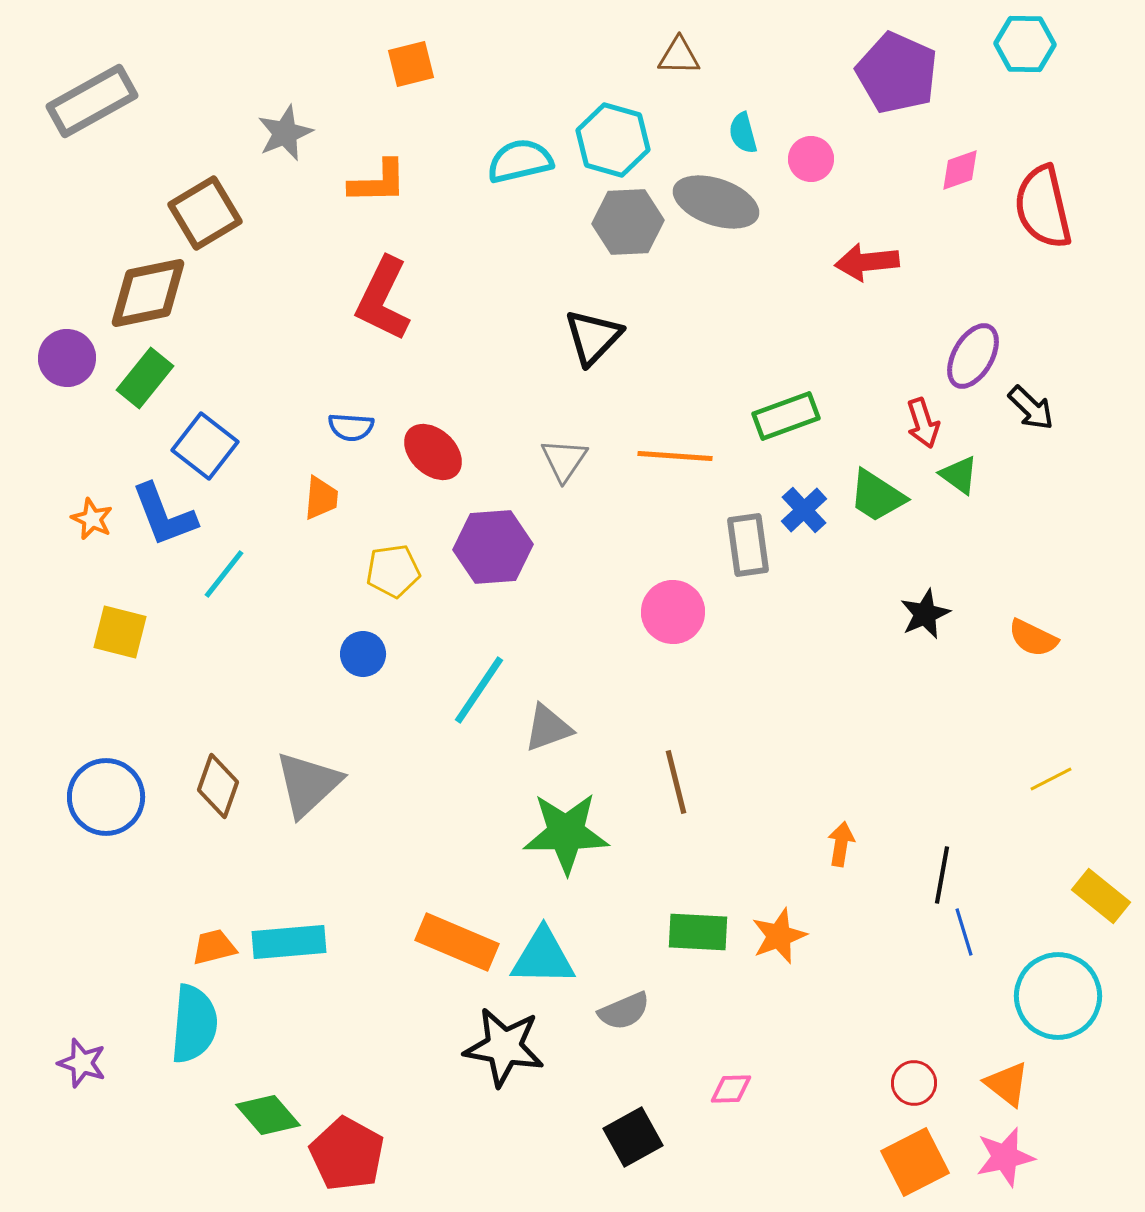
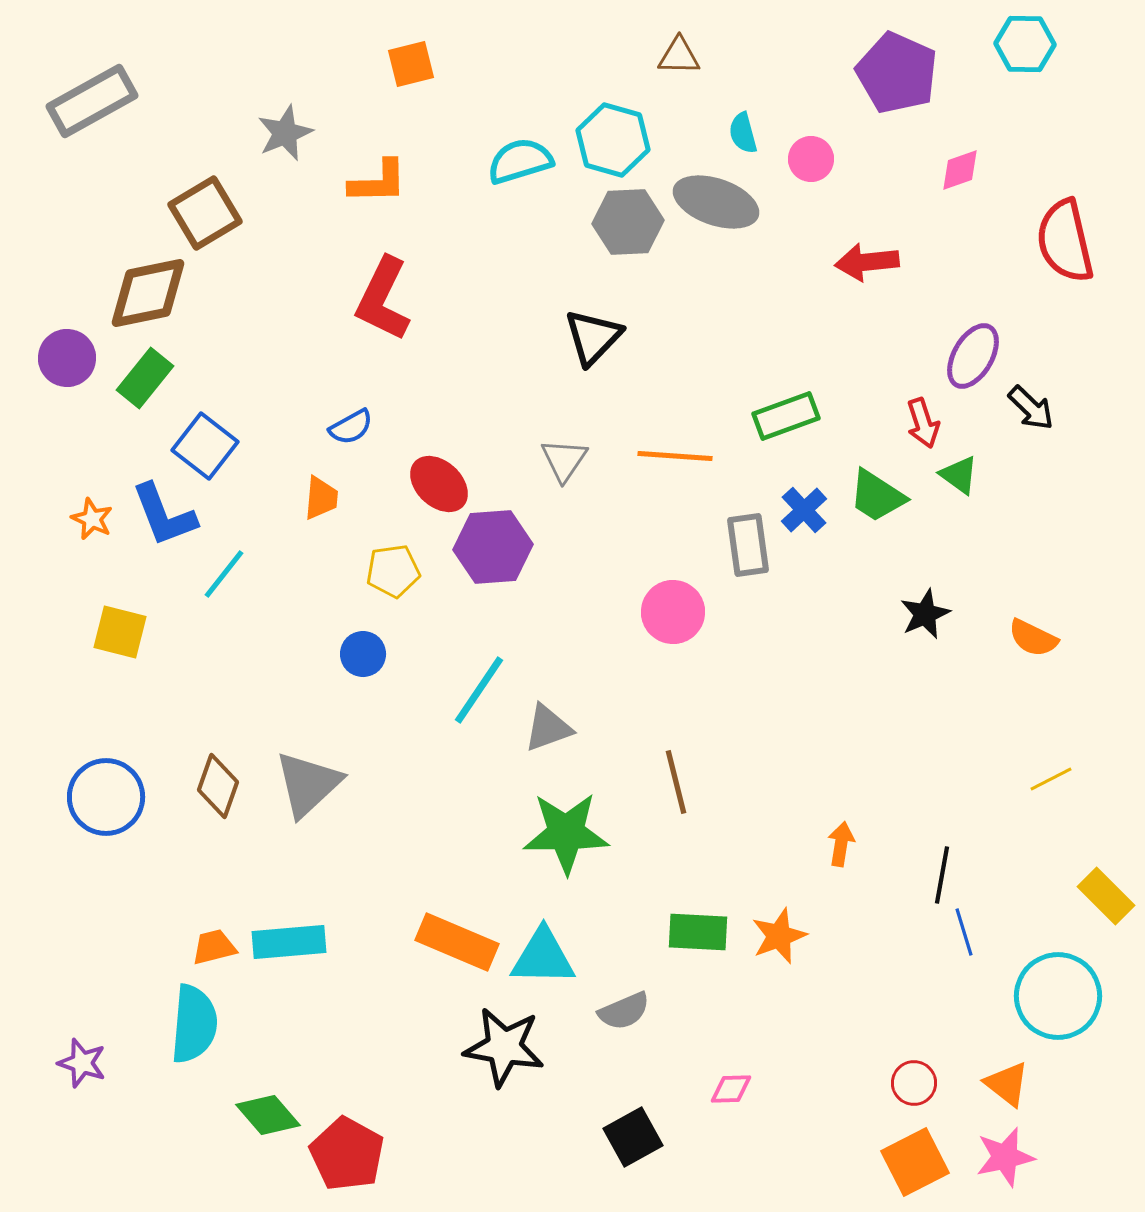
cyan semicircle at (520, 161): rotated 4 degrees counterclockwise
red semicircle at (1043, 207): moved 22 px right, 34 px down
blue semicircle at (351, 427): rotated 33 degrees counterclockwise
red ellipse at (433, 452): moved 6 px right, 32 px down
yellow rectangle at (1101, 896): moved 5 px right; rotated 6 degrees clockwise
